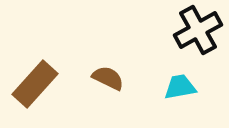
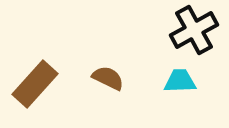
black cross: moved 4 px left
cyan trapezoid: moved 6 px up; rotated 8 degrees clockwise
